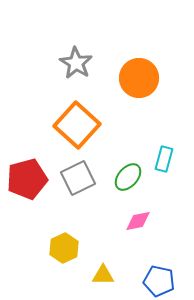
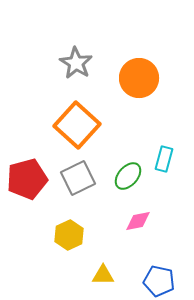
green ellipse: moved 1 px up
yellow hexagon: moved 5 px right, 13 px up
